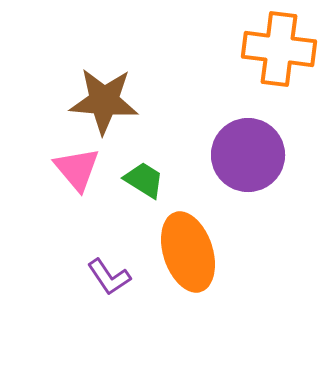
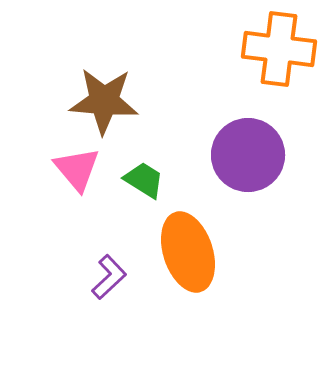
purple L-shape: rotated 99 degrees counterclockwise
